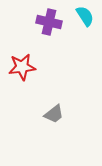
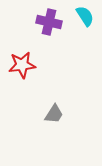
red star: moved 2 px up
gray trapezoid: rotated 20 degrees counterclockwise
